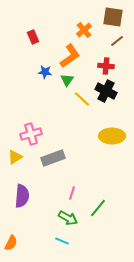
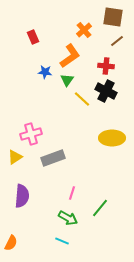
yellow ellipse: moved 2 px down
green line: moved 2 px right
